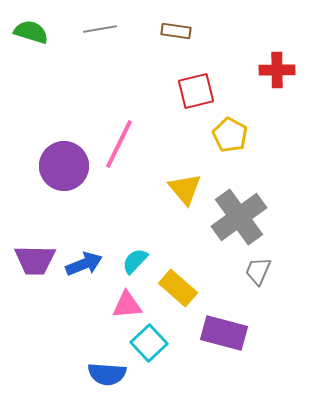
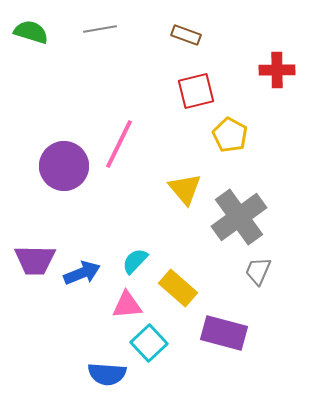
brown rectangle: moved 10 px right, 4 px down; rotated 12 degrees clockwise
blue arrow: moved 2 px left, 9 px down
